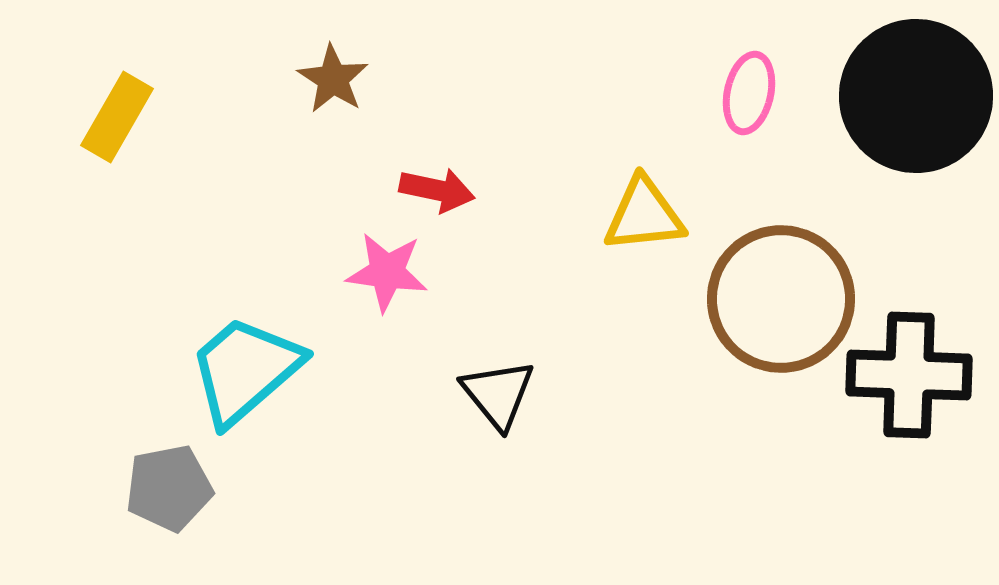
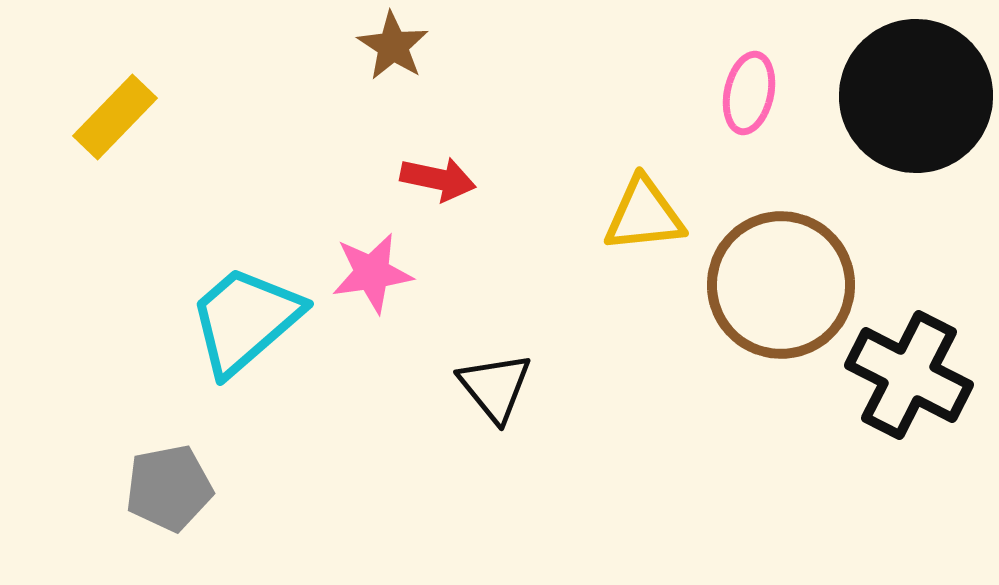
brown star: moved 60 px right, 33 px up
yellow rectangle: moved 2 px left; rotated 14 degrees clockwise
red arrow: moved 1 px right, 11 px up
pink star: moved 15 px left, 1 px down; rotated 16 degrees counterclockwise
brown circle: moved 14 px up
cyan trapezoid: moved 50 px up
black cross: rotated 25 degrees clockwise
black triangle: moved 3 px left, 7 px up
